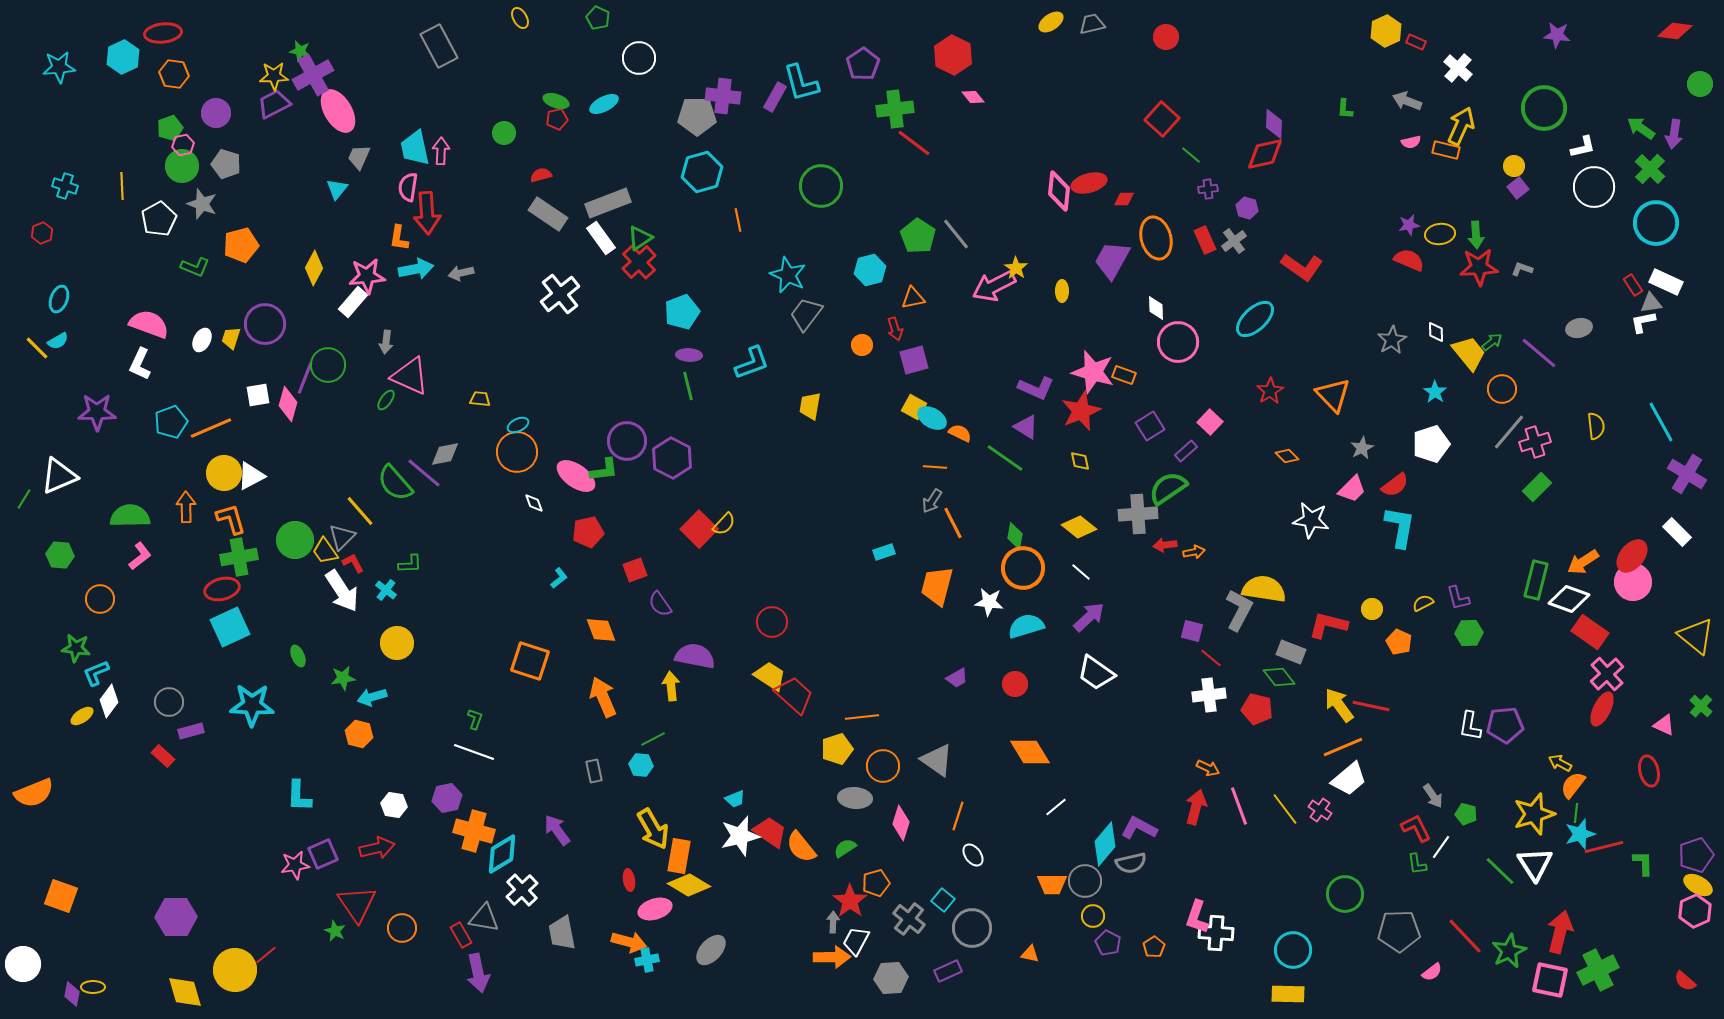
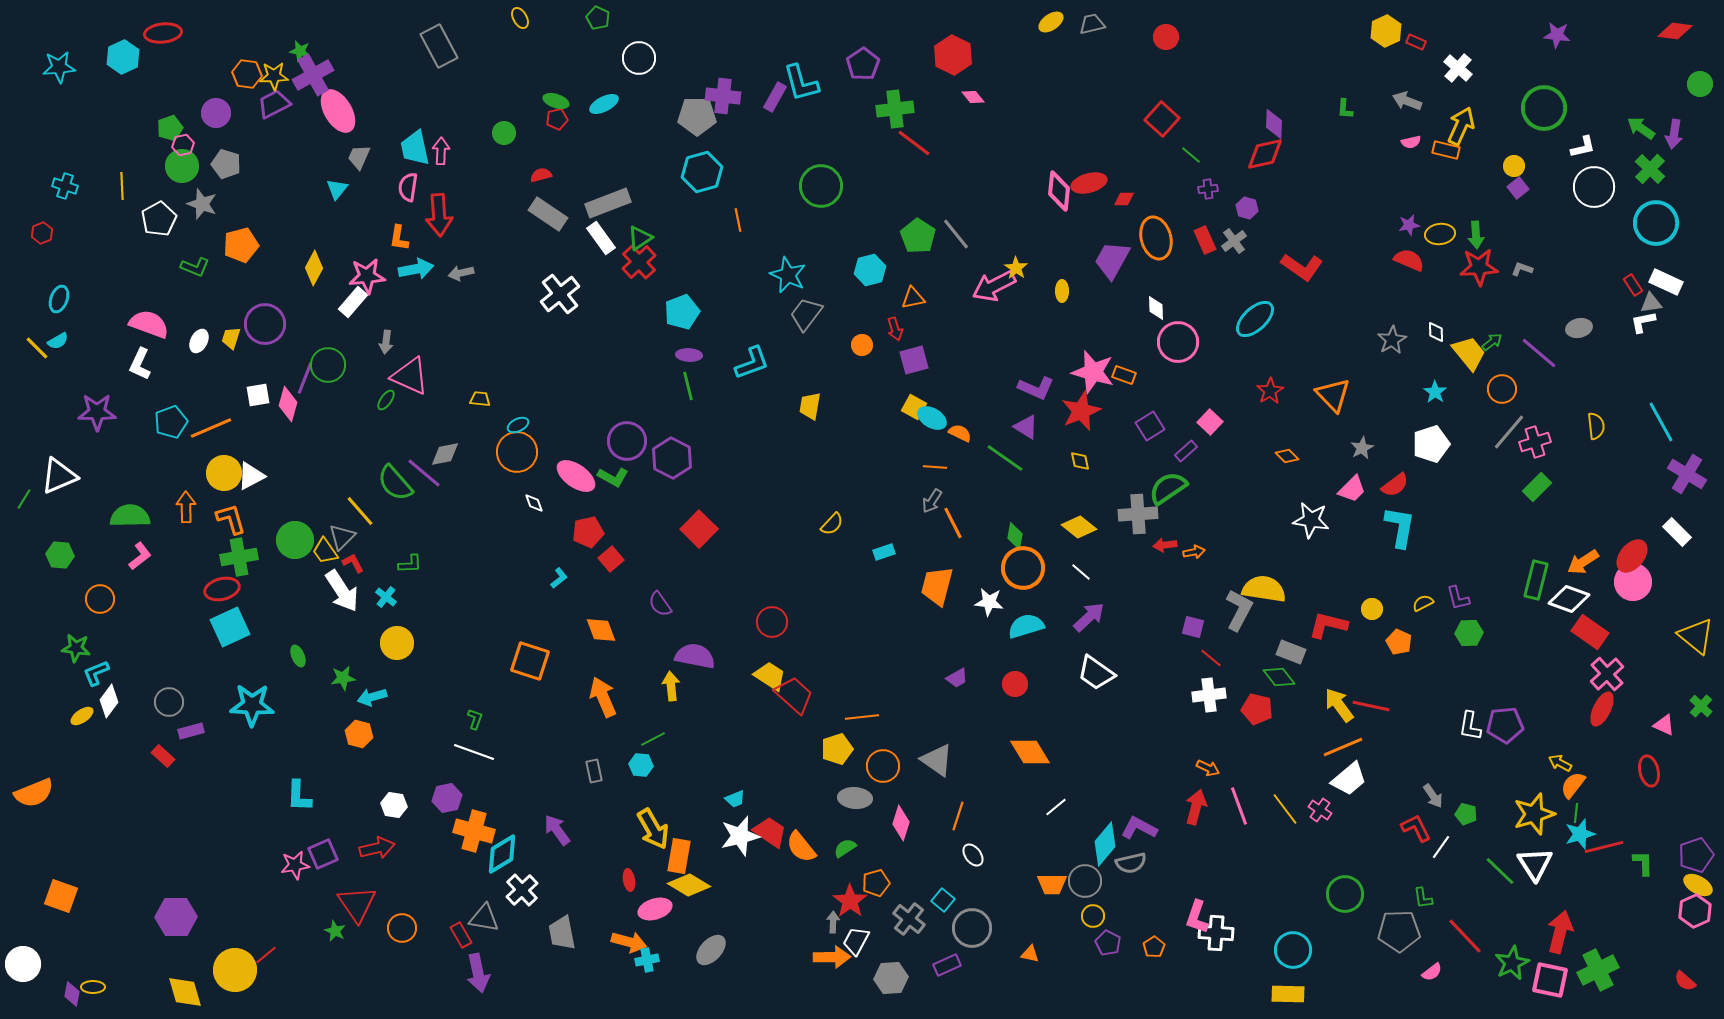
orange hexagon at (174, 74): moved 73 px right
red arrow at (427, 213): moved 12 px right, 2 px down
white ellipse at (202, 340): moved 3 px left, 1 px down
green L-shape at (604, 470): moved 9 px right, 7 px down; rotated 36 degrees clockwise
yellow semicircle at (724, 524): moved 108 px right
red square at (635, 570): moved 24 px left, 11 px up; rotated 20 degrees counterclockwise
cyan cross at (386, 590): moved 7 px down
purple square at (1192, 631): moved 1 px right, 4 px up
green L-shape at (1417, 864): moved 6 px right, 34 px down
green star at (1509, 951): moved 3 px right, 12 px down
purple rectangle at (948, 971): moved 1 px left, 6 px up
